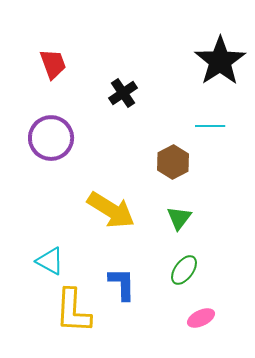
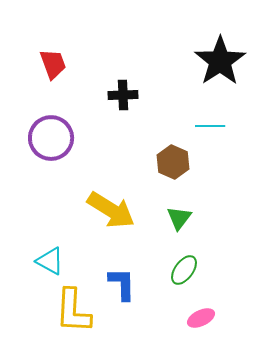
black cross: moved 2 px down; rotated 32 degrees clockwise
brown hexagon: rotated 8 degrees counterclockwise
